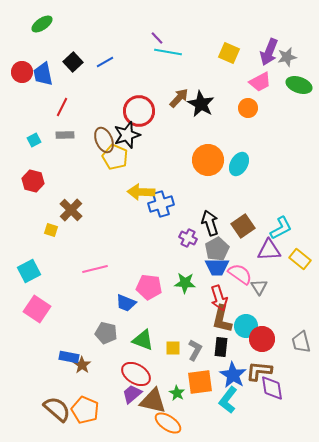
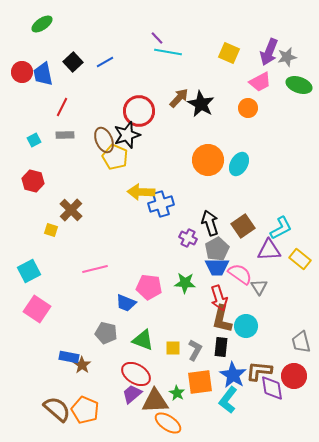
red circle at (262, 339): moved 32 px right, 37 px down
brown triangle at (153, 401): moved 2 px right; rotated 16 degrees counterclockwise
